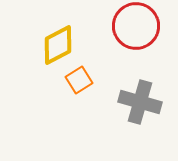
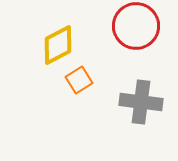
gray cross: moved 1 px right; rotated 9 degrees counterclockwise
